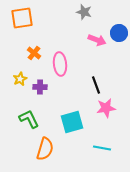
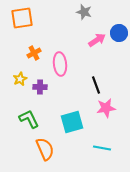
pink arrow: rotated 54 degrees counterclockwise
orange cross: rotated 24 degrees clockwise
orange semicircle: rotated 40 degrees counterclockwise
